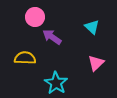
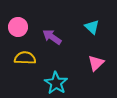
pink circle: moved 17 px left, 10 px down
